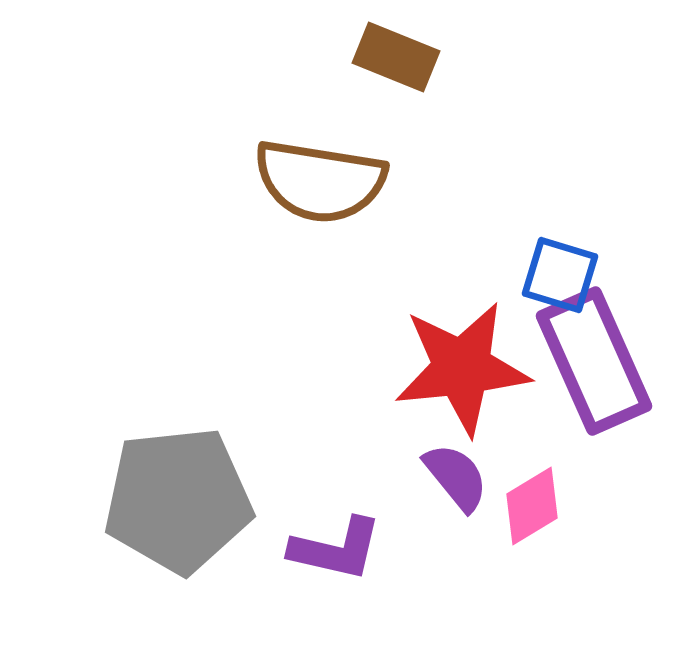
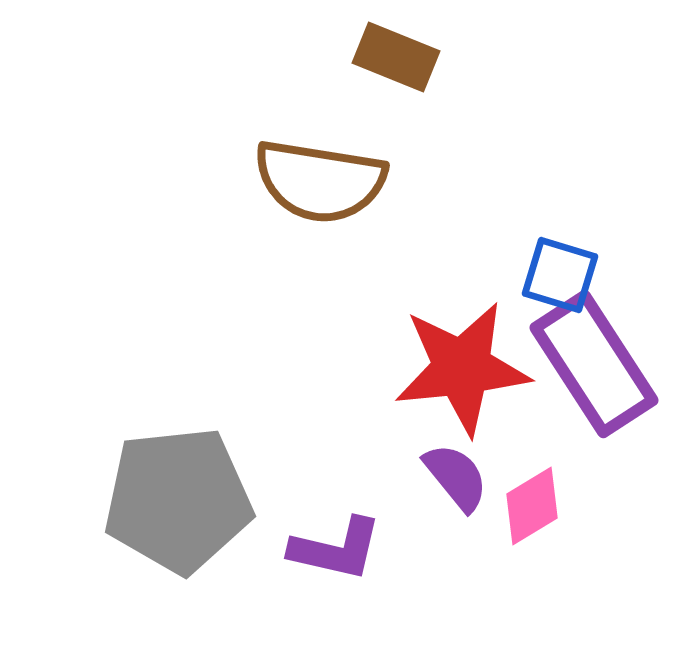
purple rectangle: moved 3 px down; rotated 9 degrees counterclockwise
